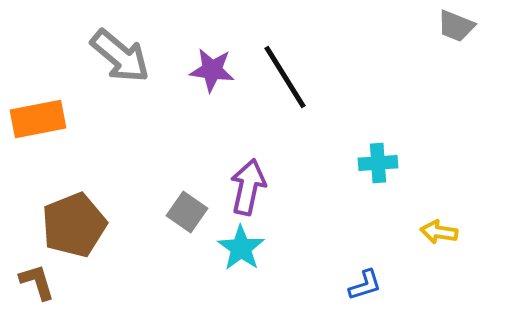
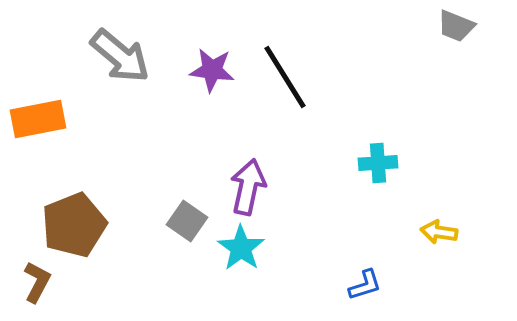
gray square: moved 9 px down
brown L-shape: rotated 45 degrees clockwise
